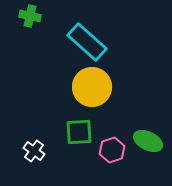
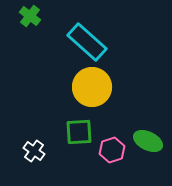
green cross: rotated 25 degrees clockwise
